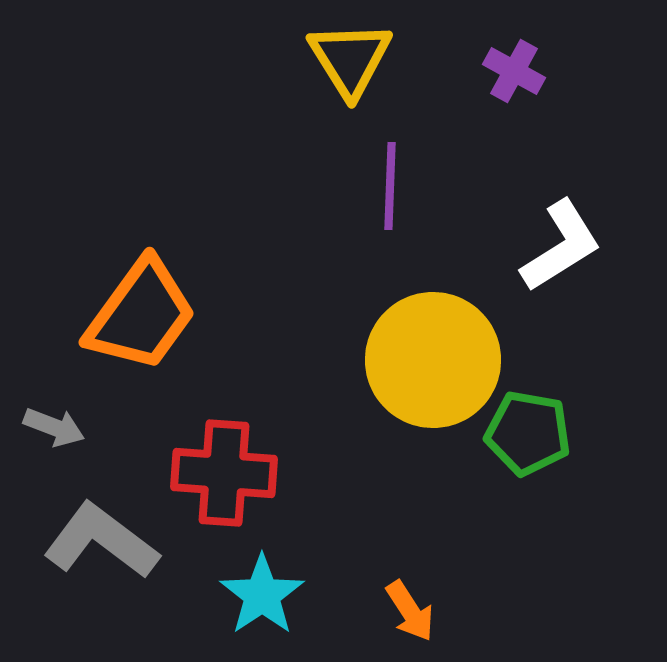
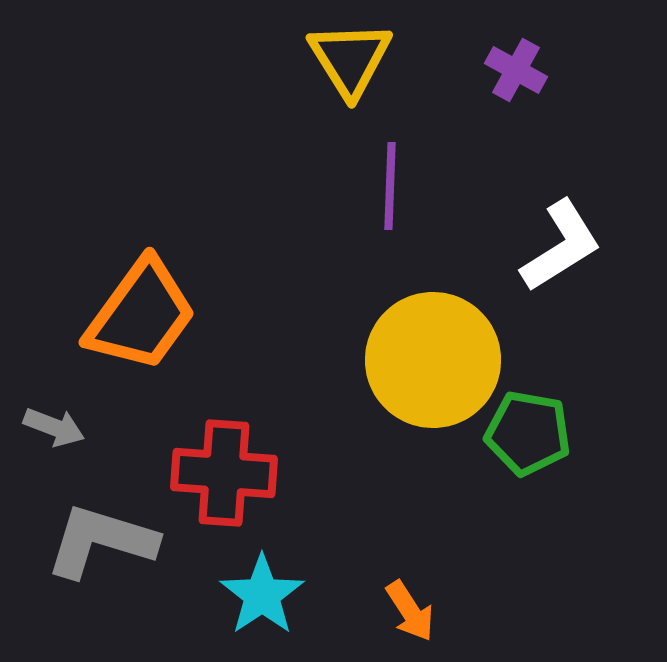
purple cross: moved 2 px right, 1 px up
gray L-shape: rotated 20 degrees counterclockwise
